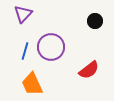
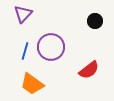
orange trapezoid: rotated 30 degrees counterclockwise
